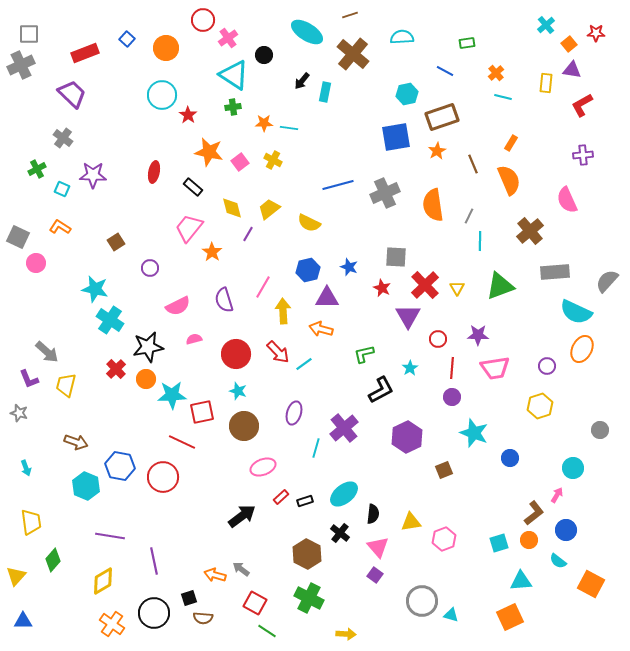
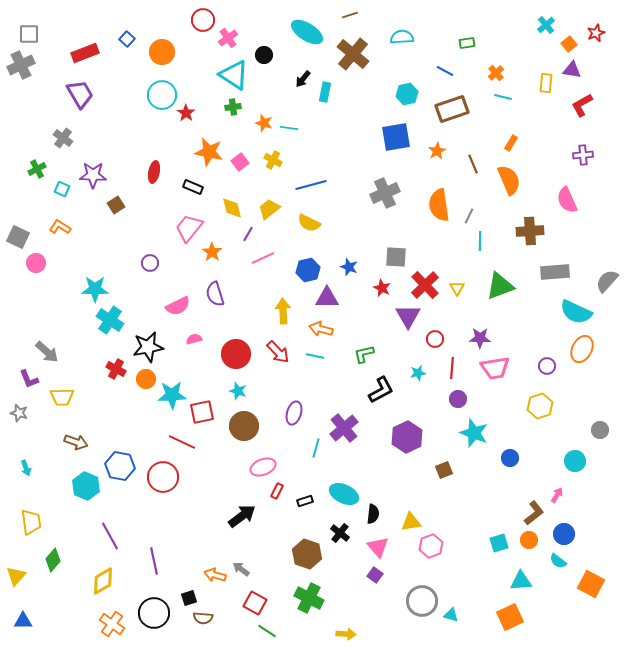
red star at (596, 33): rotated 24 degrees counterclockwise
orange circle at (166, 48): moved 4 px left, 4 px down
black arrow at (302, 81): moved 1 px right, 2 px up
purple trapezoid at (72, 94): moved 8 px right; rotated 16 degrees clockwise
red star at (188, 115): moved 2 px left, 2 px up
brown rectangle at (442, 117): moved 10 px right, 8 px up
orange star at (264, 123): rotated 18 degrees clockwise
blue line at (338, 185): moved 27 px left
black rectangle at (193, 187): rotated 18 degrees counterclockwise
orange semicircle at (433, 205): moved 6 px right
brown cross at (530, 231): rotated 36 degrees clockwise
brown square at (116, 242): moved 37 px up
purple circle at (150, 268): moved 5 px up
pink line at (263, 287): moved 29 px up; rotated 35 degrees clockwise
cyan star at (95, 289): rotated 12 degrees counterclockwise
purple semicircle at (224, 300): moved 9 px left, 6 px up
purple star at (478, 335): moved 2 px right, 3 px down
red circle at (438, 339): moved 3 px left
cyan line at (304, 364): moved 11 px right, 8 px up; rotated 48 degrees clockwise
cyan star at (410, 368): moved 8 px right, 5 px down; rotated 21 degrees clockwise
red cross at (116, 369): rotated 18 degrees counterclockwise
yellow trapezoid at (66, 385): moved 4 px left, 12 px down; rotated 105 degrees counterclockwise
purple circle at (452, 397): moved 6 px right, 2 px down
cyan circle at (573, 468): moved 2 px right, 7 px up
cyan ellipse at (344, 494): rotated 64 degrees clockwise
red rectangle at (281, 497): moved 4 px left, 6 px up; rotated 21 degrees counterclockwise
blue circle at (566, 530): moved 2 px left, 4 px down
purple line at (110, 536): rotated 52 degrees clockwise
pink hexagon at (444, 539): moved 13 px left, 7 px down
brown hexagon at (307, 554): rotated 8 degrees counterclockwise
